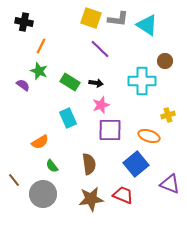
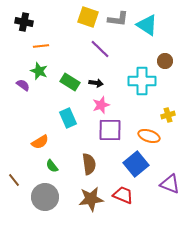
yellow square: moved 3 px left, 1 px up
orange line: rotated 56 degrees clockwise
gray circle: moved 2 px right, 3 px down
